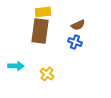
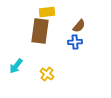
yellow rectangle: moved 4 px right
brown semicircle: moved 1 px right, 1 px down; rotated 24 degrees counterclockwise
blue cross: rotated 24 degrees counterclockwise
cyan arrow: rotated 126 degrees clockwise
